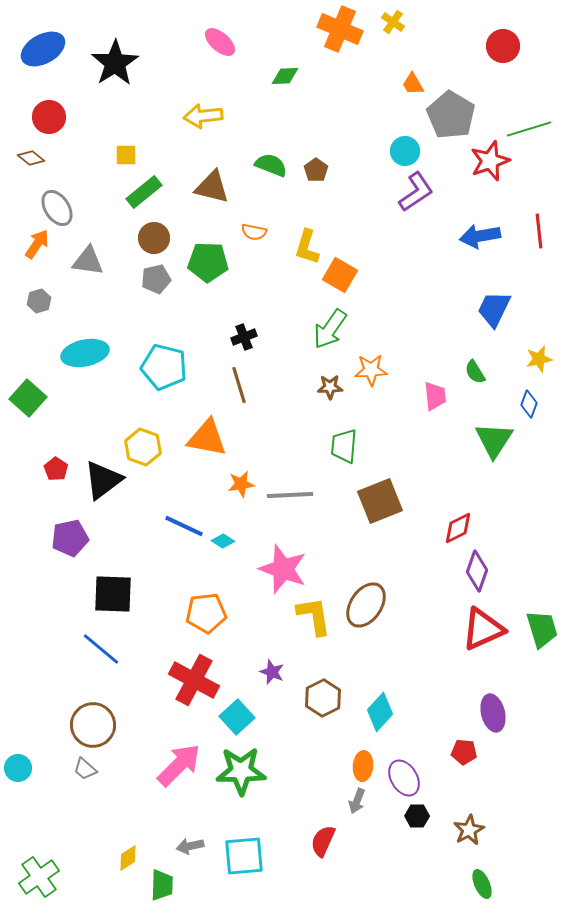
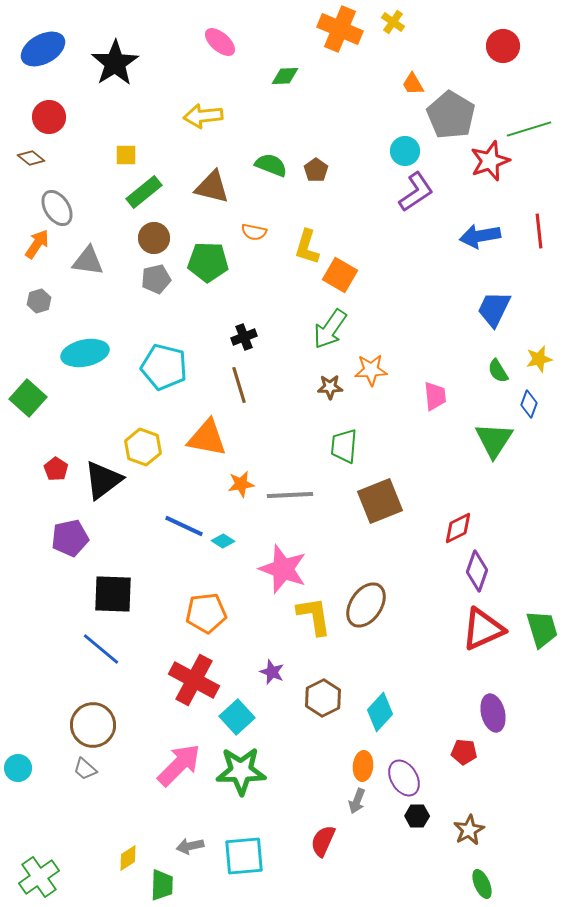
green semicircle at (475, 372): moved 23 px right, 1 px up
